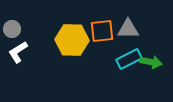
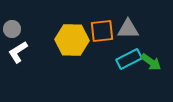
green arrow: rotated 25 degrees clockwise
